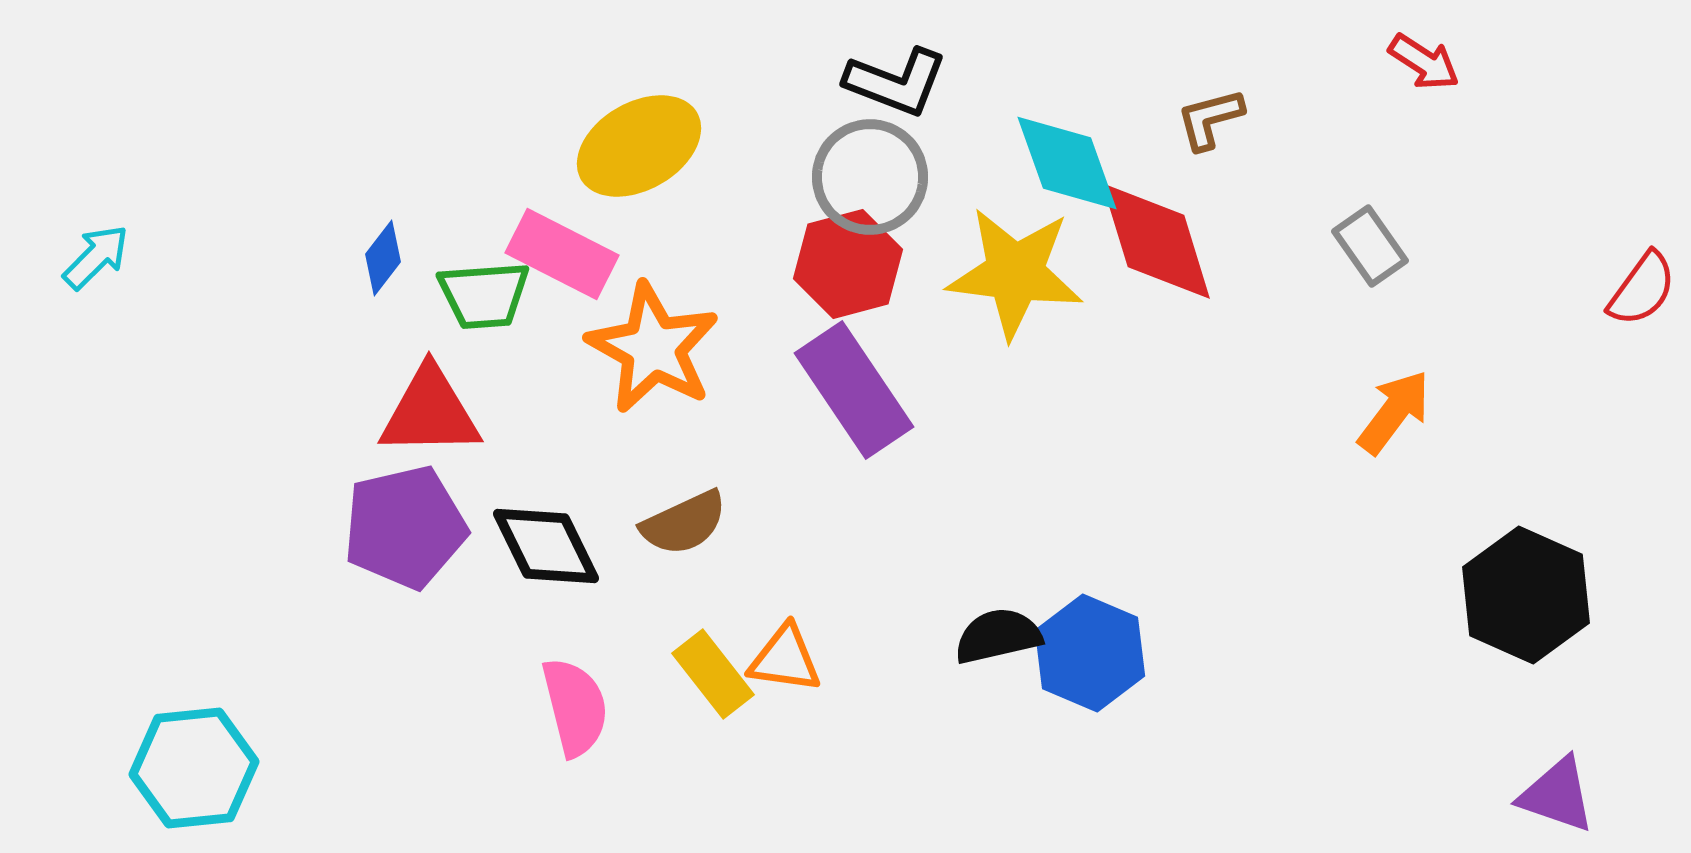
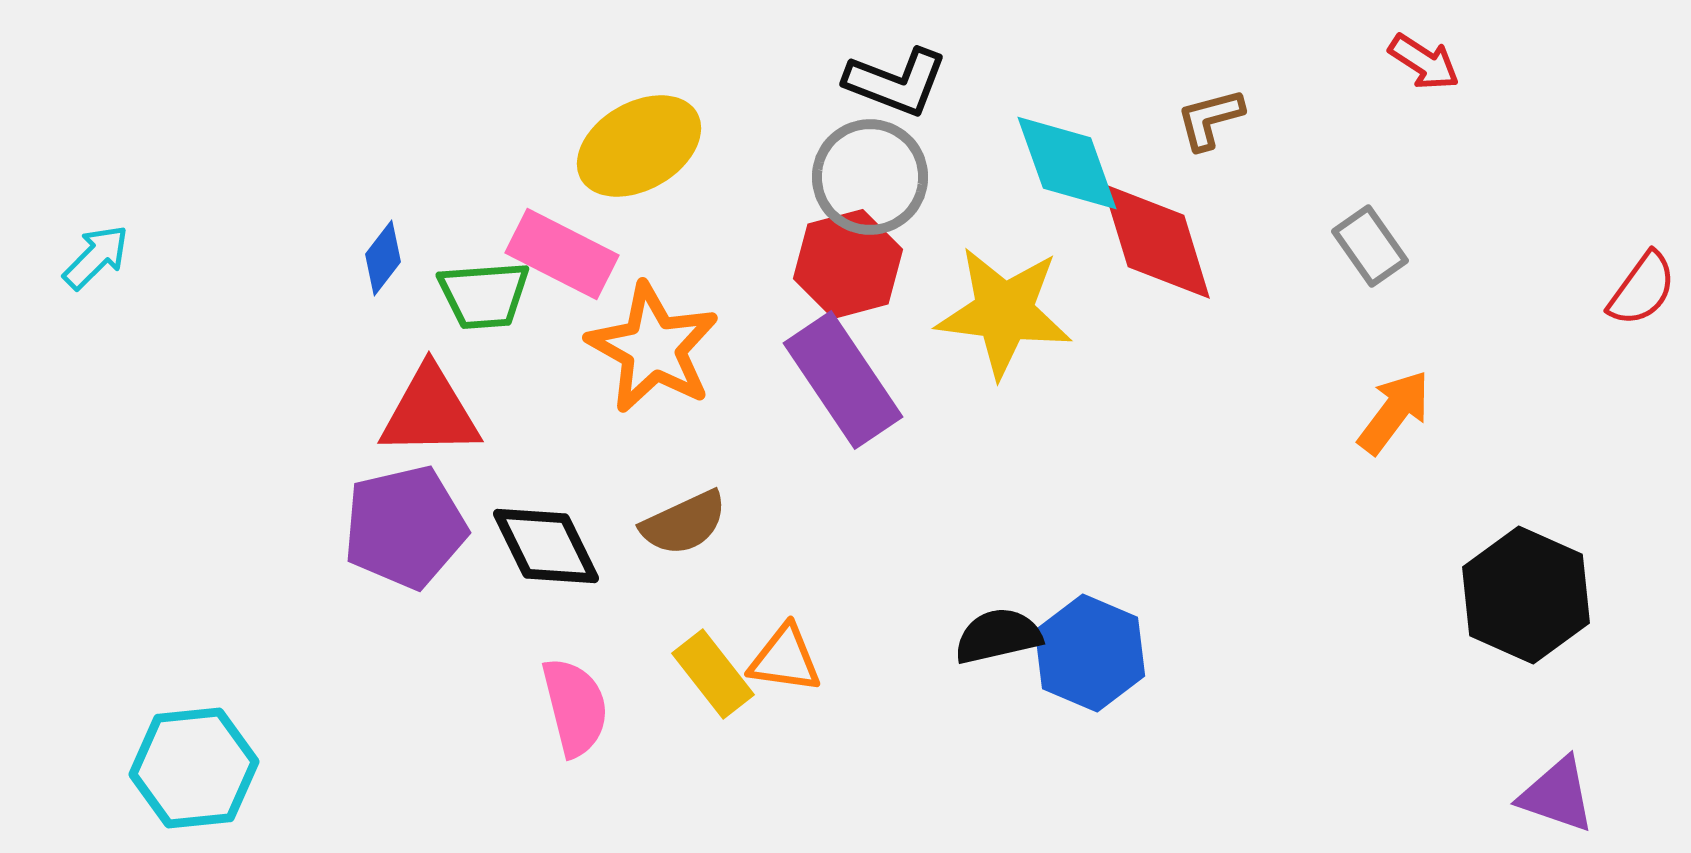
yellow star: moved 11 px left, 39 px down
purple rectangle: moved 11 px left, 10 px up
